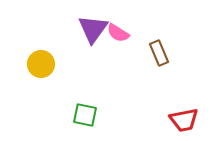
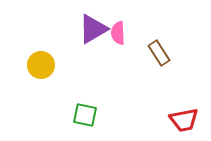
purple triangle: rotated 24 degrees clockwise
pink semicircle: rotated 55 degrees clockwise
brown rectangle: rotated 10 degrees counterclockwise
yellow circle: moved 1 px down
